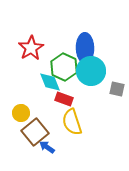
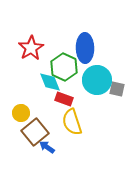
cyan circle: moved 6 px right, 9 px down
